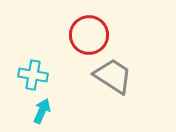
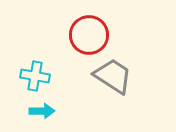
cyan cross: moved 2 px right, 1 px down
cyan arrow: rotated 65 degrees clockwise
